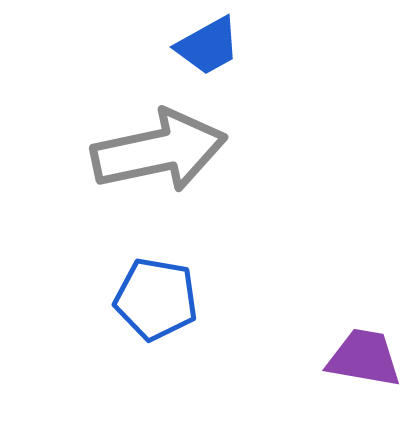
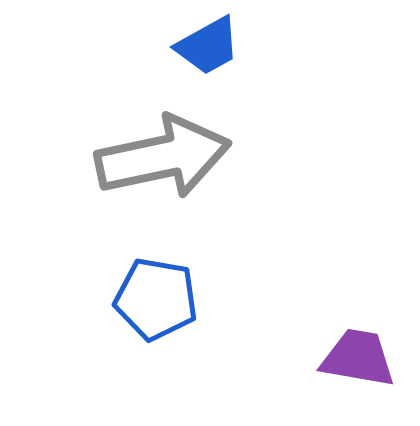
gray arrow: moved 4 px right, 6 px down
purple trapezoid: moved 6 px left
